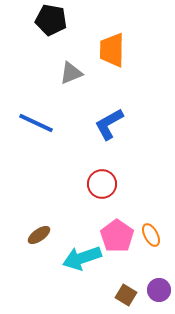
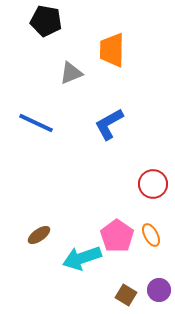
black pentagon: moved 5 px left, 1 px down
red circle: moved 51 px right
